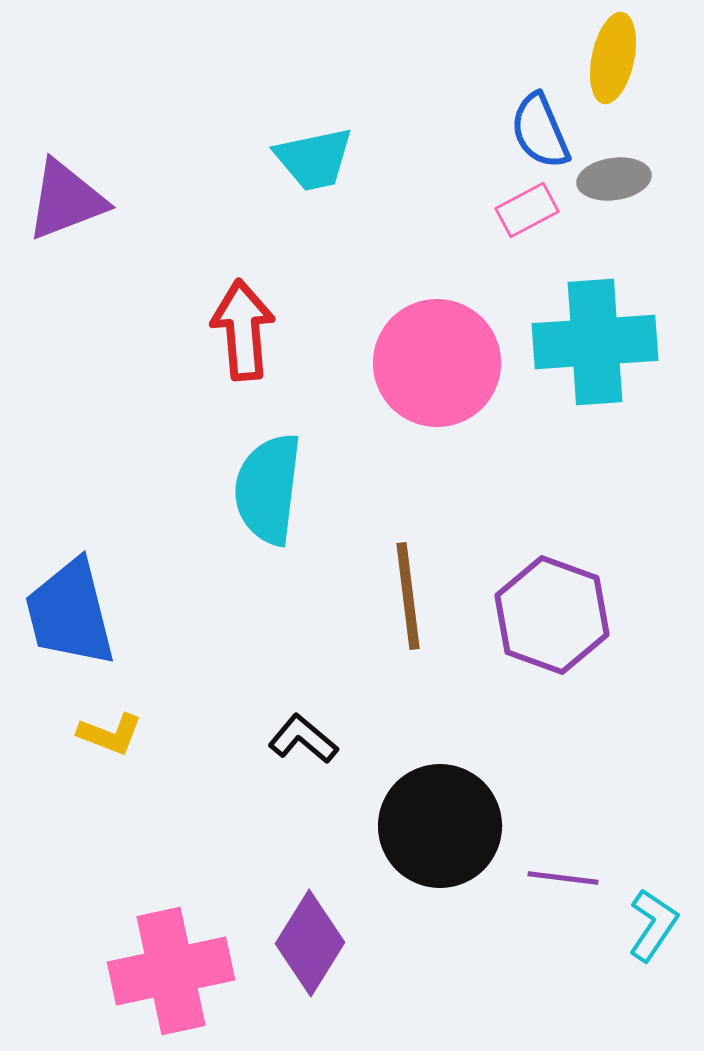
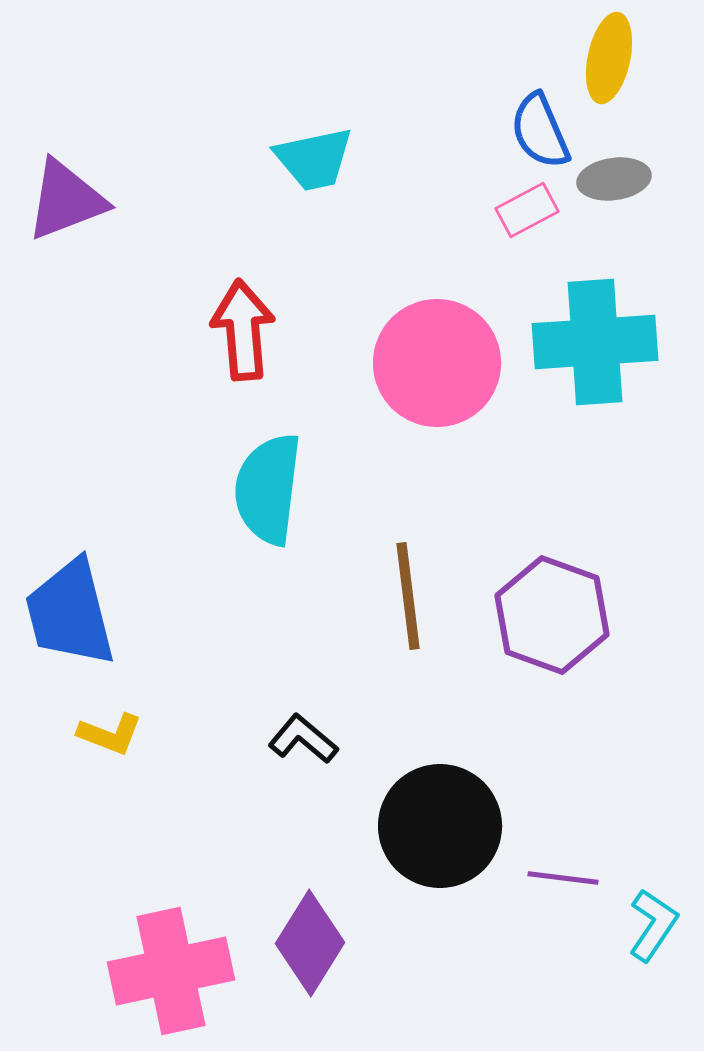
yellow ellipse: moved 4 px left
